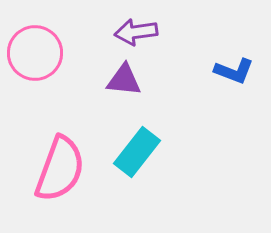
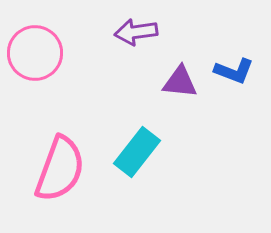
purple triangle: moved 56 px right, 2 px down
